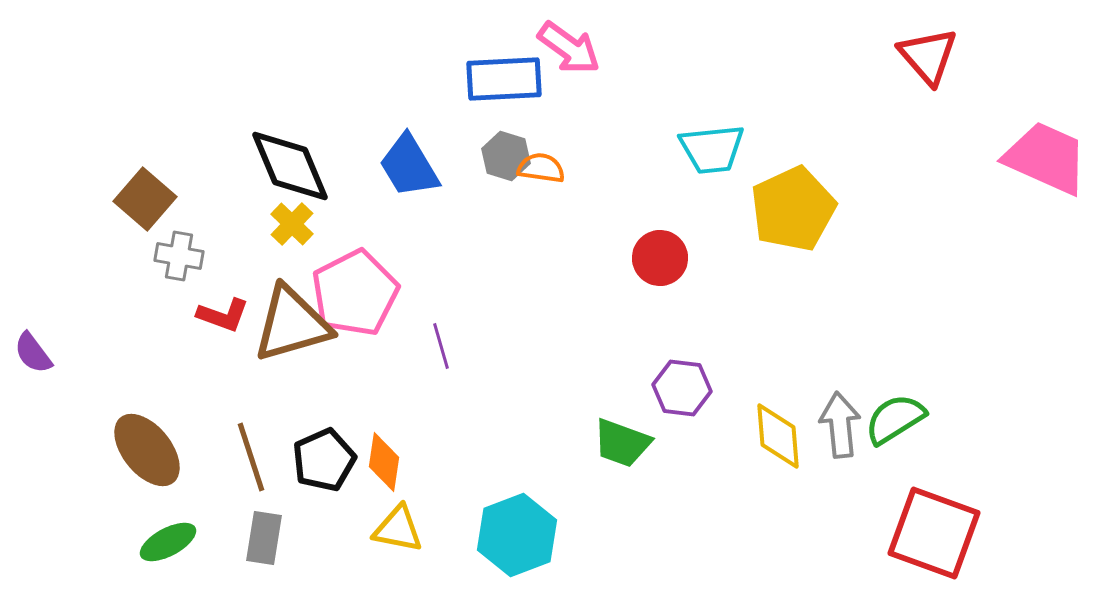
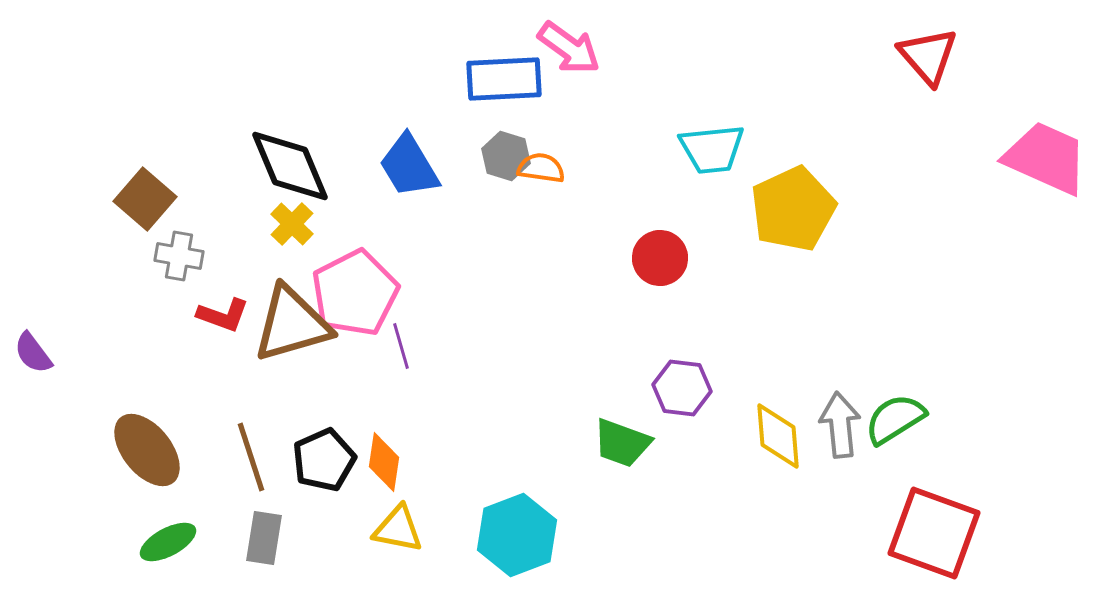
purple line: moved 40 px left
